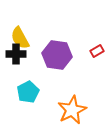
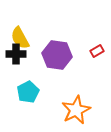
orange star: moved 4 px right
